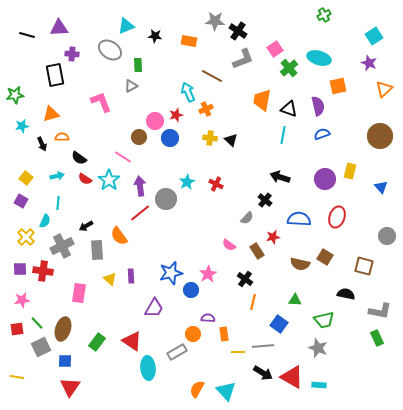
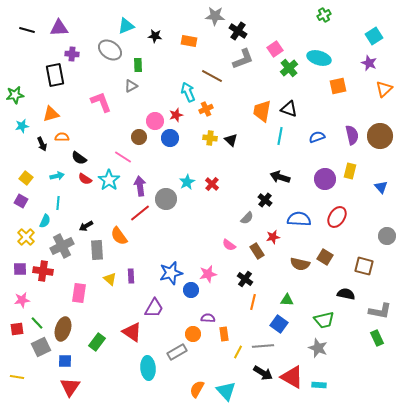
gray star at (215, 21): moved 5 px up
black line at (27, 35): moved 5 px up
orange trapezoid at (262, 100): moved 11 px down
purple semicircle at (318, 106): moved 34 px right, 29 px down
blue semicircle at (322, 134): moved 5 px left, 3 px down
cyan line at (283, 135): moved 3 px left, 1 px down
red cross at (216, 184): moved 4 px left; rotated 16 degrees clockwise
red ellipse at (337, 217): rotated 15 degrees clockwise
pink star at (208, 274): rotated 18 degrees clockwise
green triangle at (295, 300): moved 8 px left
red triangle at (132, 341): moved 9 px up
yellow line at (238, 352): rotated 64 degrees counterclockwise
